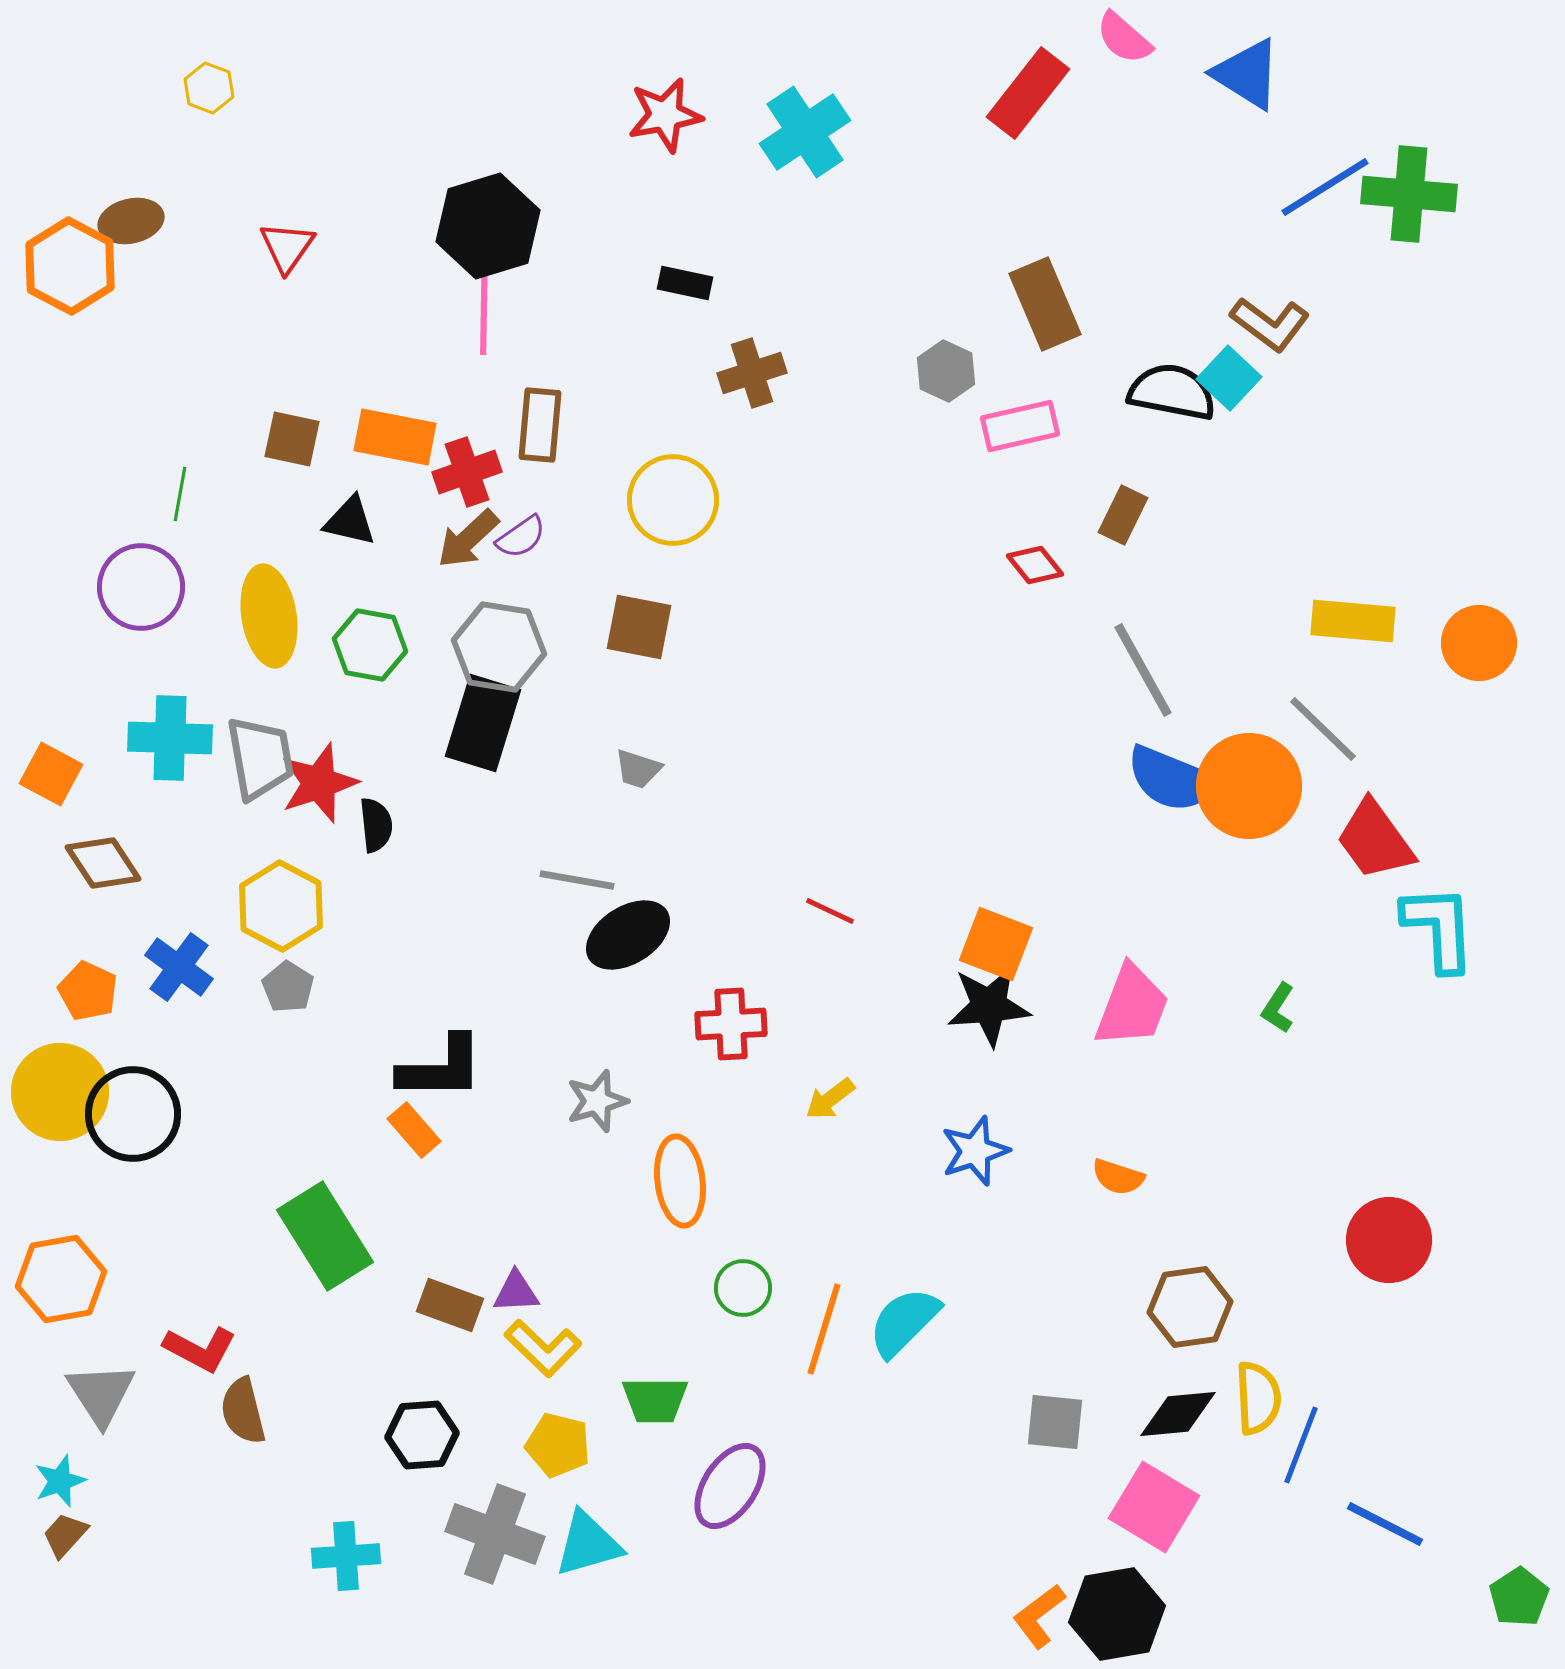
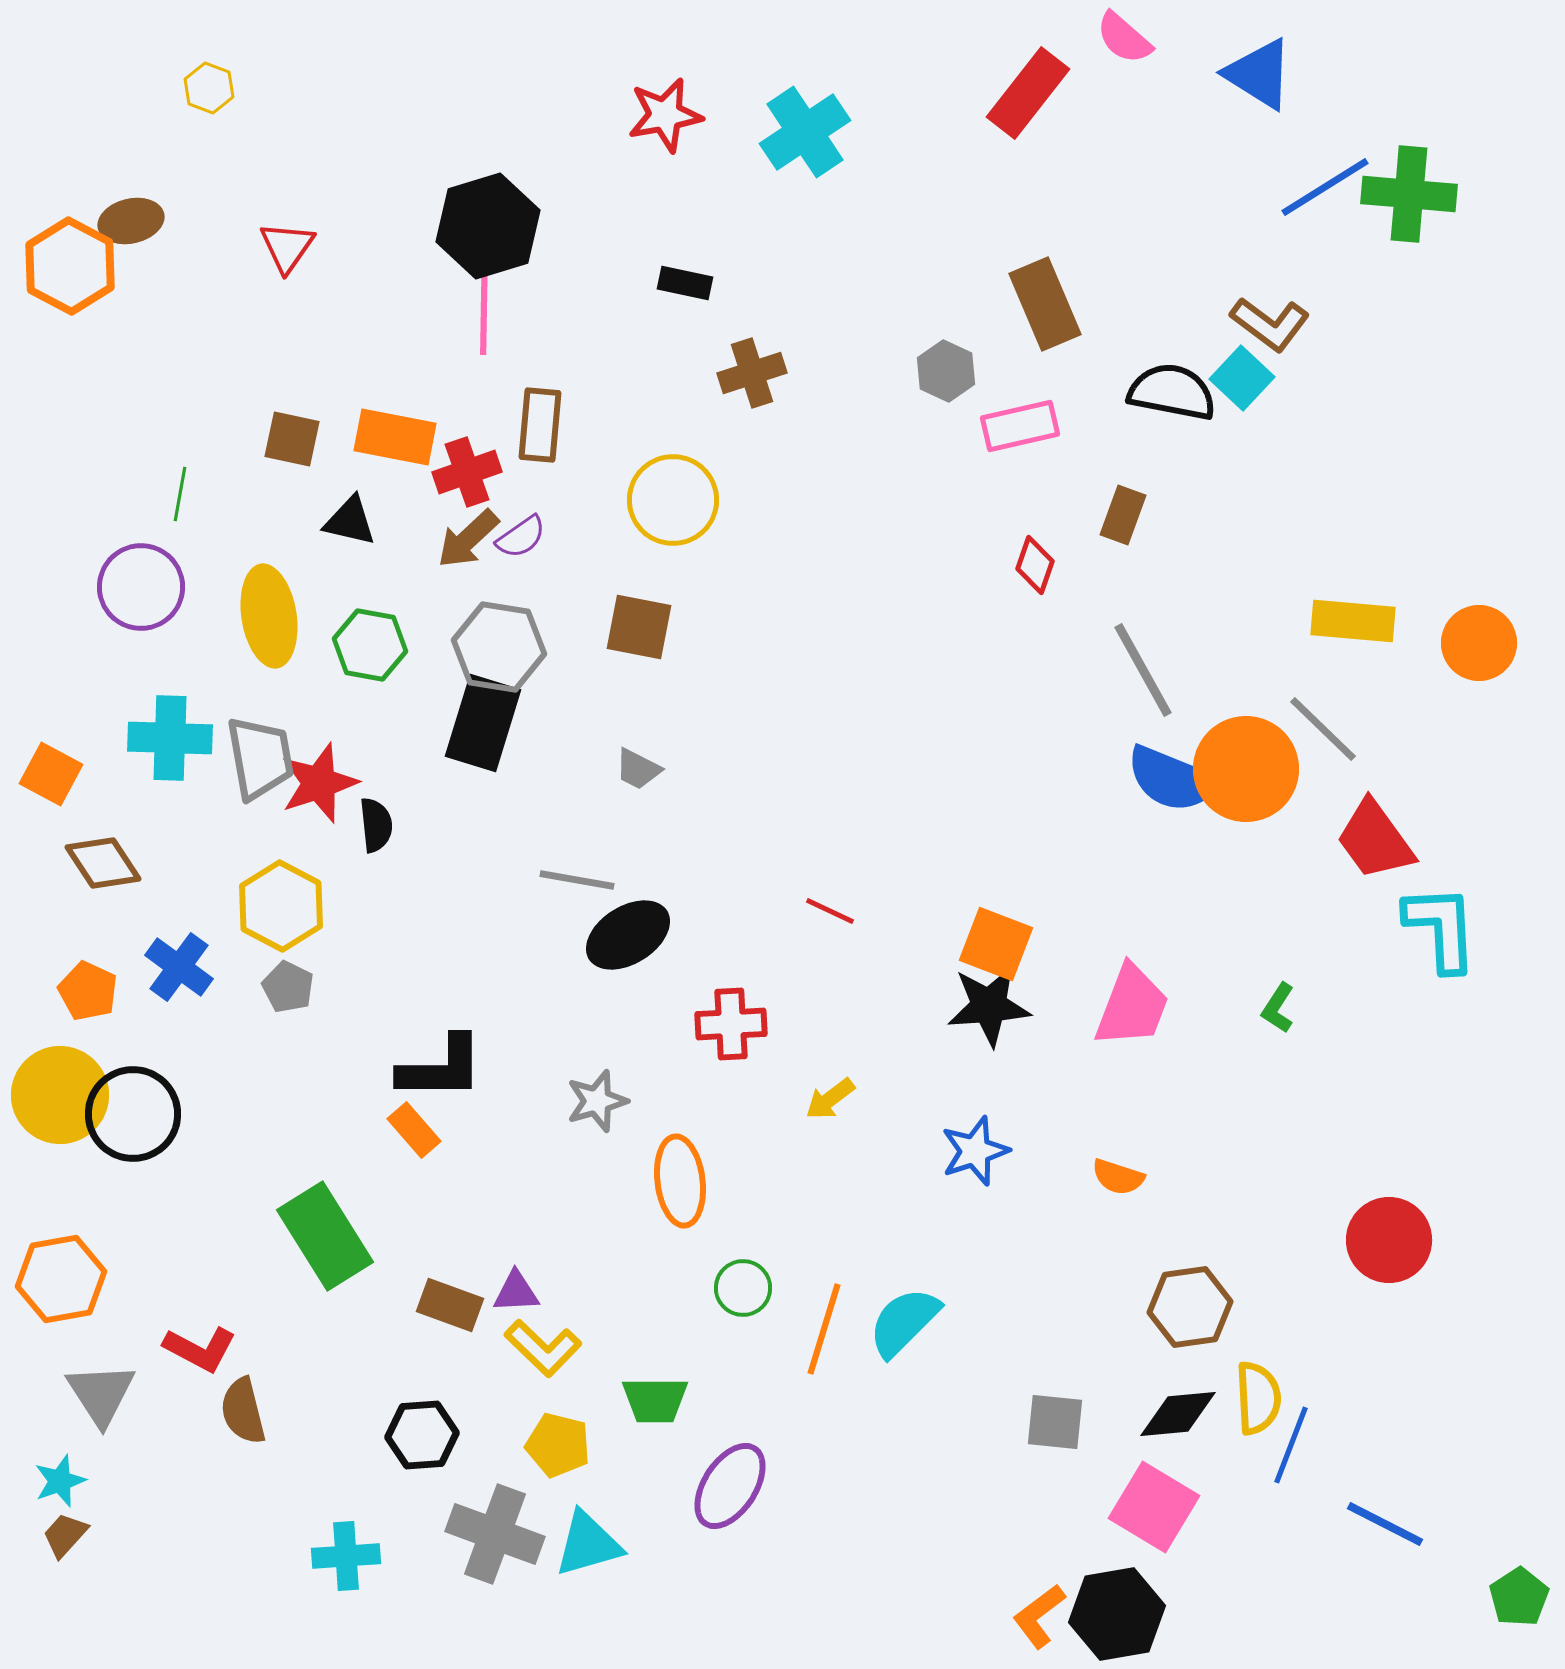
blue triangle at (1247, 74): moved 12 px right
cyan square at (1229, 378): moved 13 px right
brown rectangle at (1123, 515): rotated 6 degrees counterclockwise
red diamond at (1035, 565): rotated 58 degrees clockwise
gray trapezoid at (638, 769): rotated 9 degrees clockwise
orange circle at (1249, 786): moved 3 px left, 17 px up
cyan L-shape at (1439, 928): moved 2 px right
gray pentagon at (288, 987): rotated 6 degrees counterclockwise
yellow circle at (60, 1092): moved 3 px down
blue line at (1301, 1445): moved 10 px left
